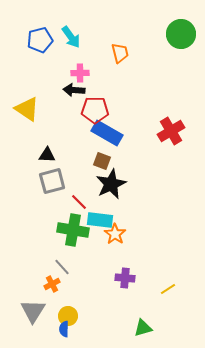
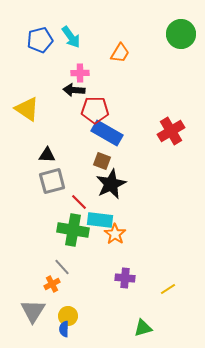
orange trapezoid: rotated 45 degrees clockwise
